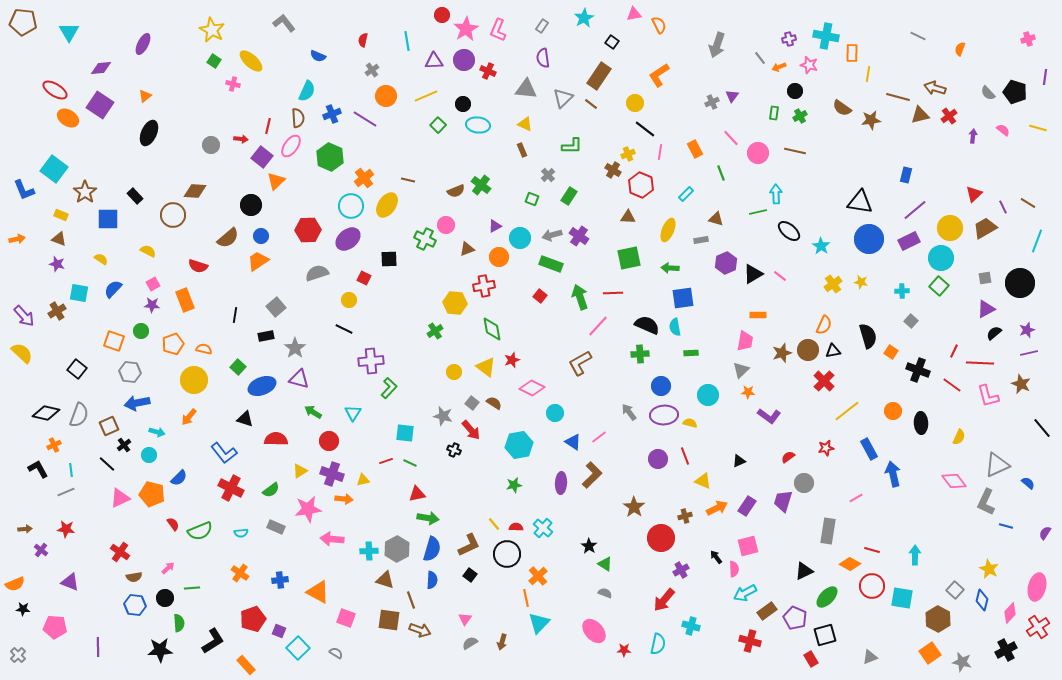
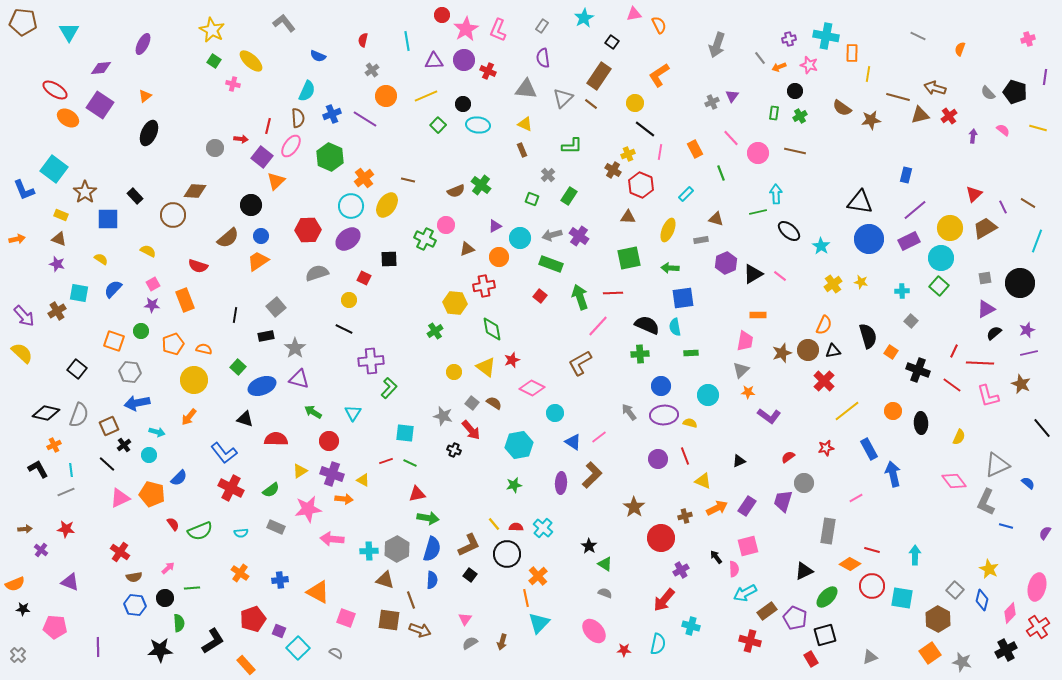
gray circle at (211, 145): moved 4 px right, 3 px down
yellow triangle at (363, 480): rotated 40 degrees clockwise
